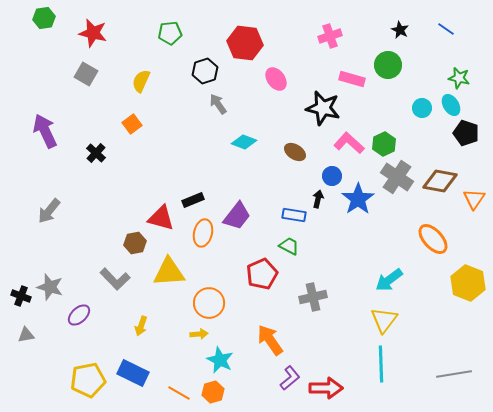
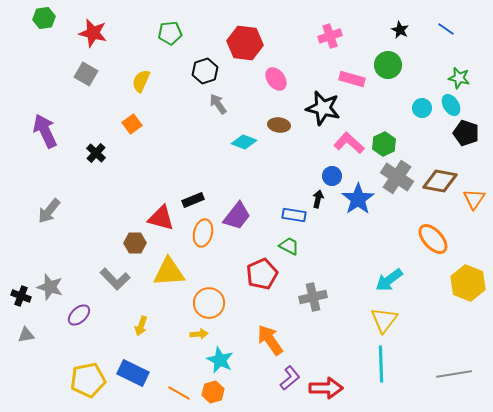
brown ellipse at (295, 152): moved 16 px left, 27 px up; rotated 25 degrees counterclockwise
brown hexagon at (135, 243): rotated 10 degrees clockwise
